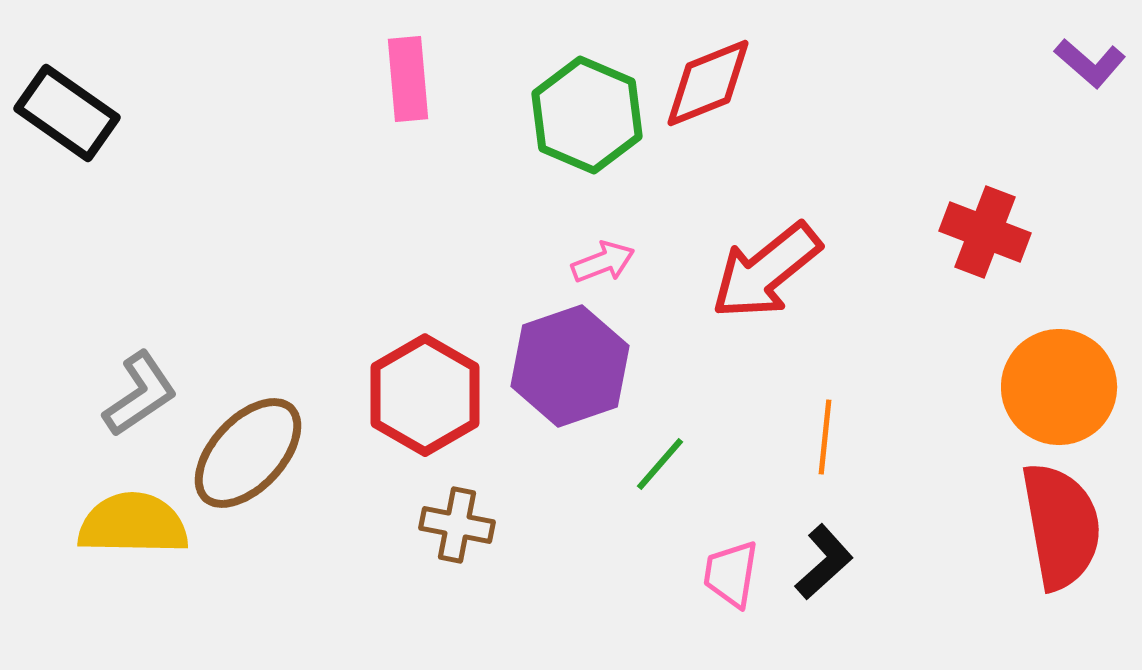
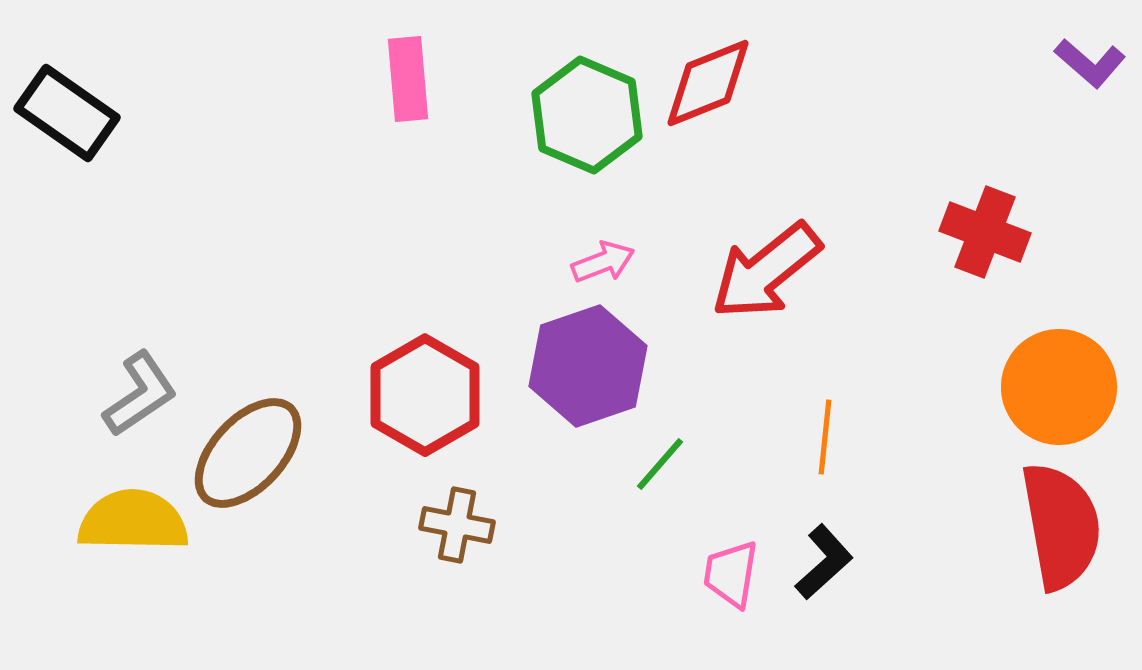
purple hexagon: moved 18 px right
yellow semicircle: moved 3 px up
